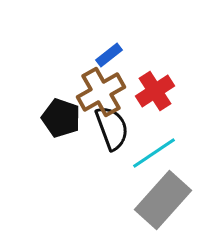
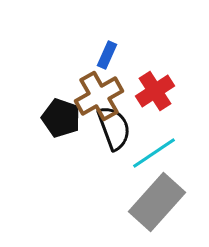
blue rectangle: moved 2 px left; rotated 28 degrees counterclockwise
brown cross: moved 2 px left, 4 px down
black semicircle: moved 2 px right
gray rectangle: moved 6 px left, 2 px down
